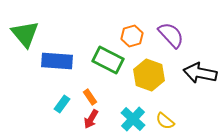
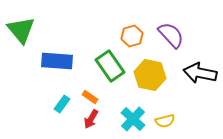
green triangle: moved 4 px left, 4 px up
green rectangle: moved 2 px right, 6 px down; rotated 28 degrees clockwise
yellow hexagon: moved 1 px right; rotated 8 degrees counterclockwise
orange rectangle: rotated 21 degrees counterclockwise
yellow semicircle: rotated 54 degrees counterclockwise
